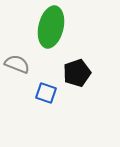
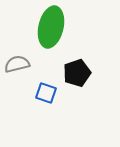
gray semicircle: rotated 35 degrees counterclockwise
